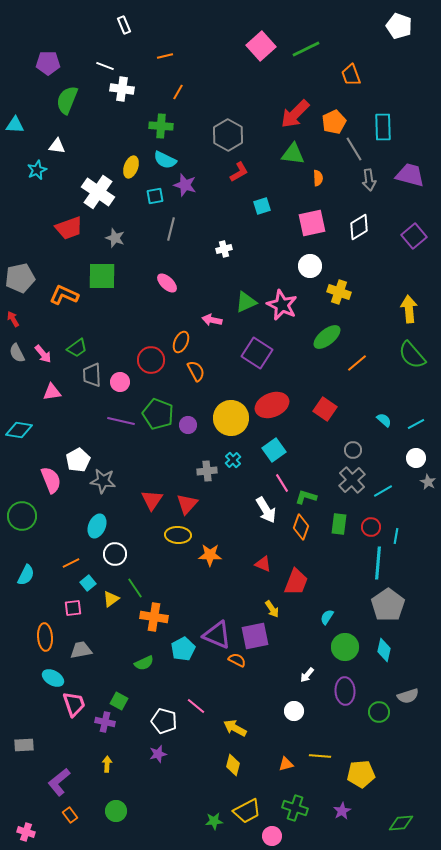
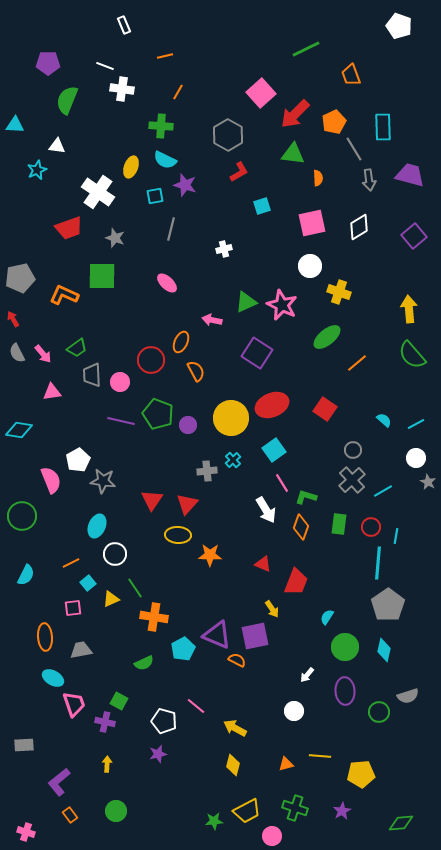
pink square at (261, 46): moved 47 px down
yellow triangle at (111, 599): rotated 12 degrees clockwise
